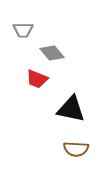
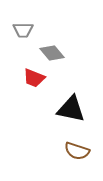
red trapezoid: moved 3 px left, 1 px up
brown semicircle: moved 1 px right, 2 px down; rotated 15 degrees clockwise
